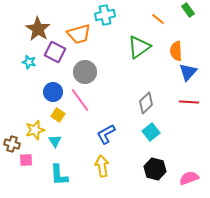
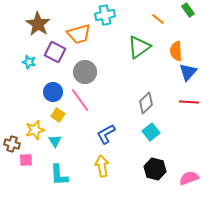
brown star: moved 5 px up
